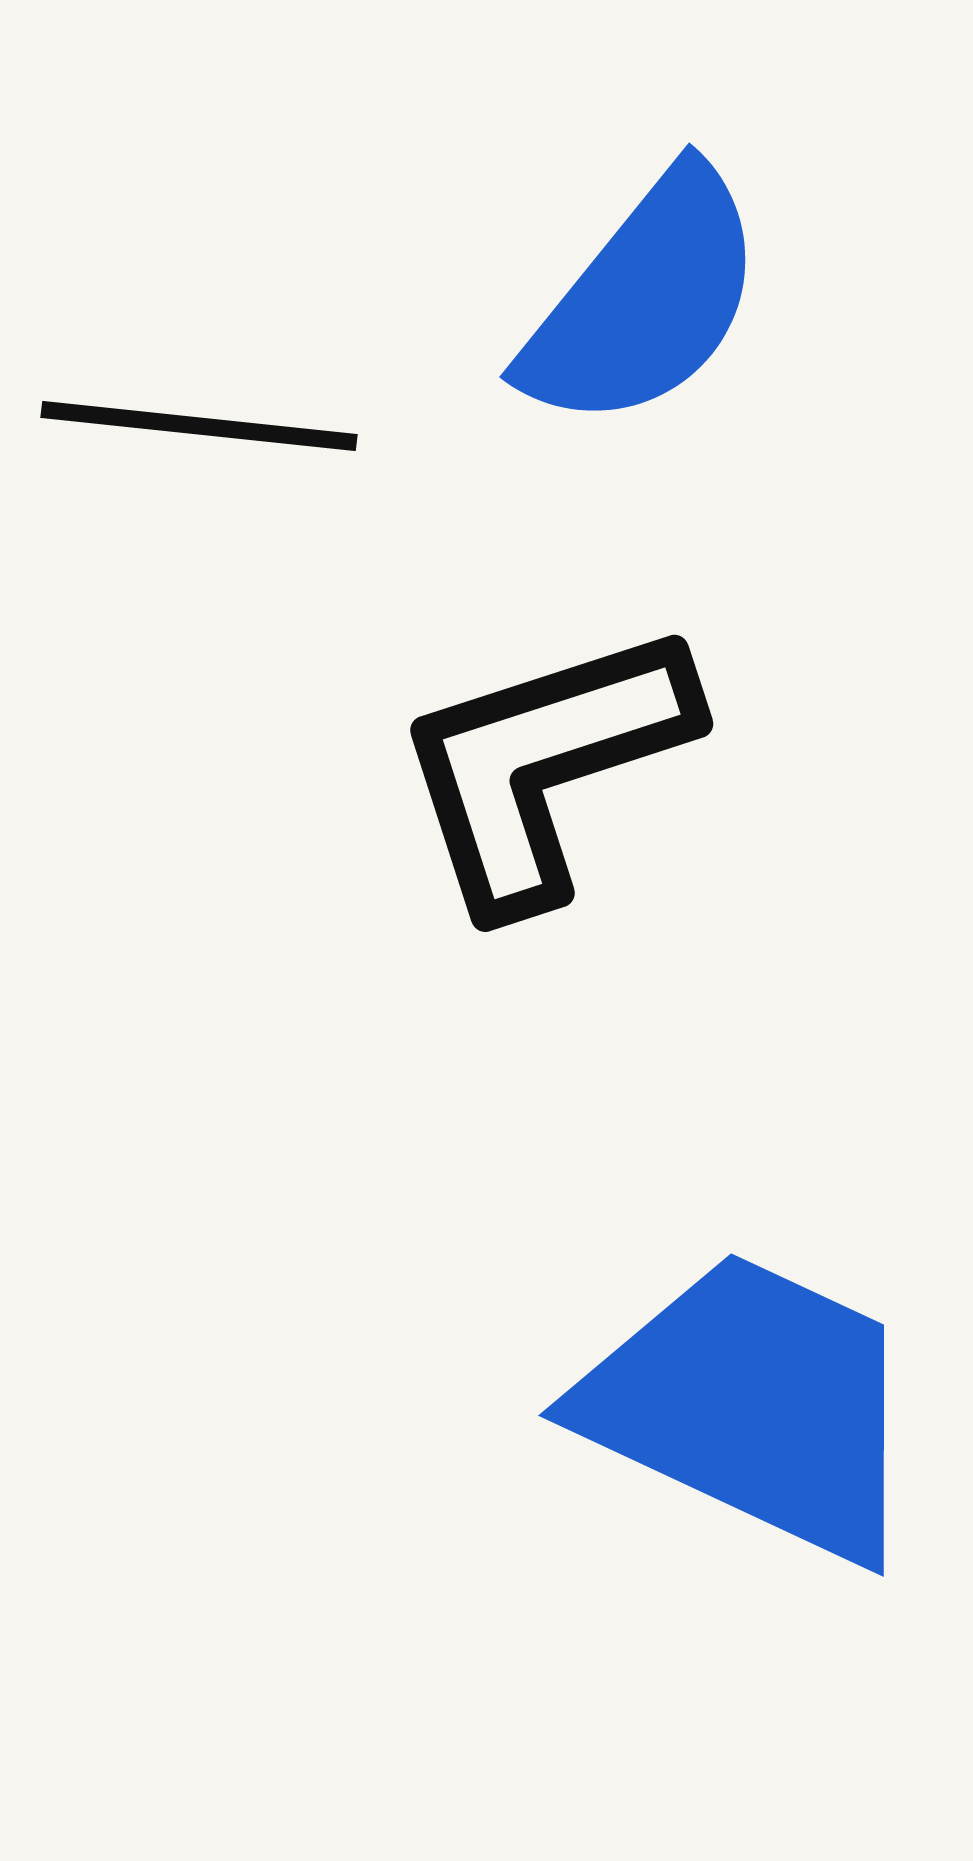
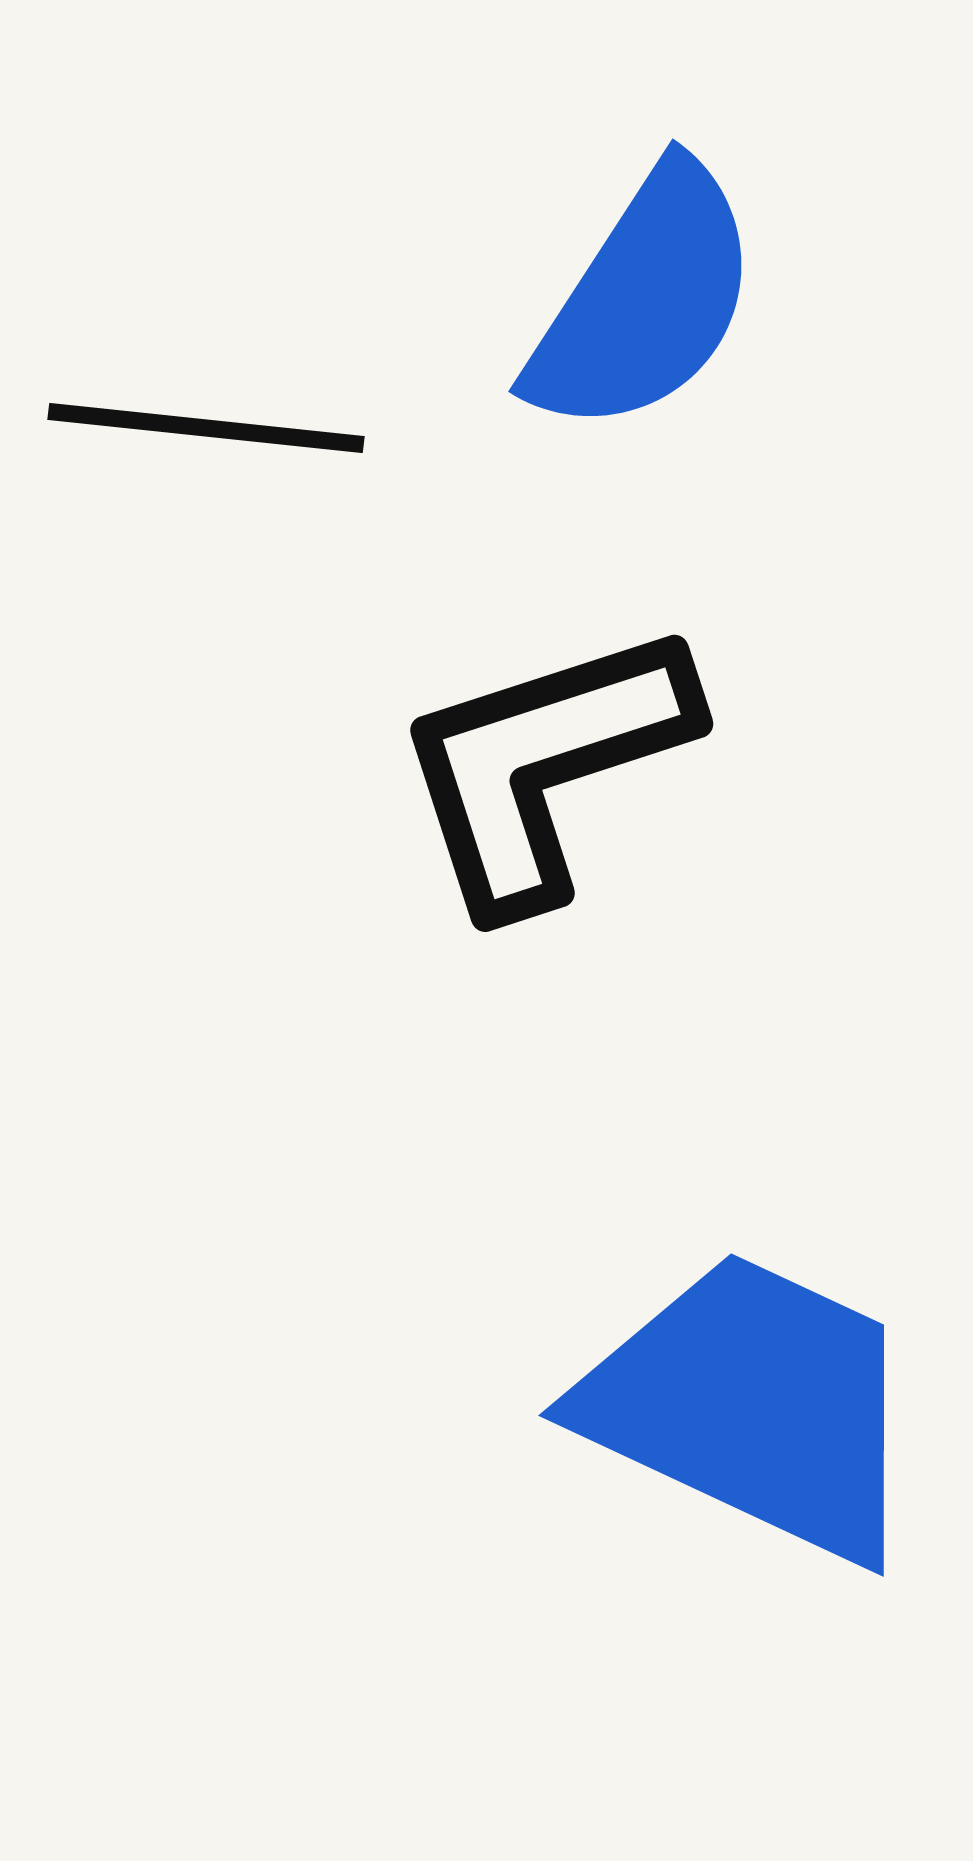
blue semicircle: rotated 6 degrees counterclockwise
black line: moved 7 px right, 2 px down
